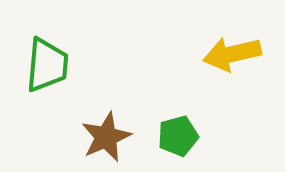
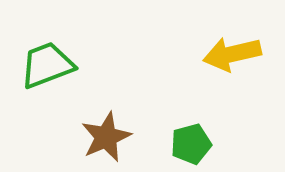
green trapezoid: rotated 116 degrees counterclockwise
green pentagon: moved 13 px right, 8 px down
